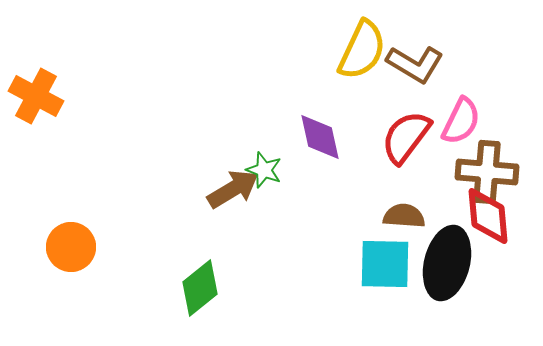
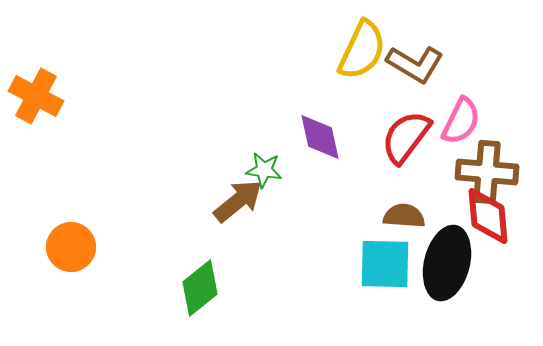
green star: rotated 12 degrees counterclockwise
brown arrow: moved 5 px right, 12 px down; rotated 8 degrees counterclockwise
